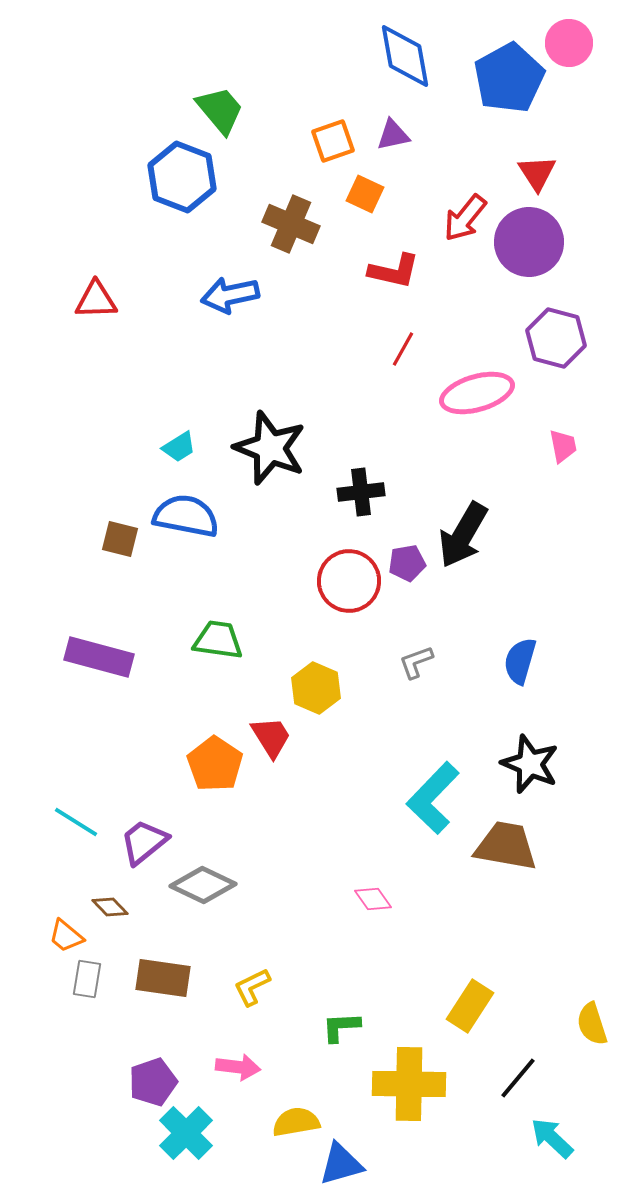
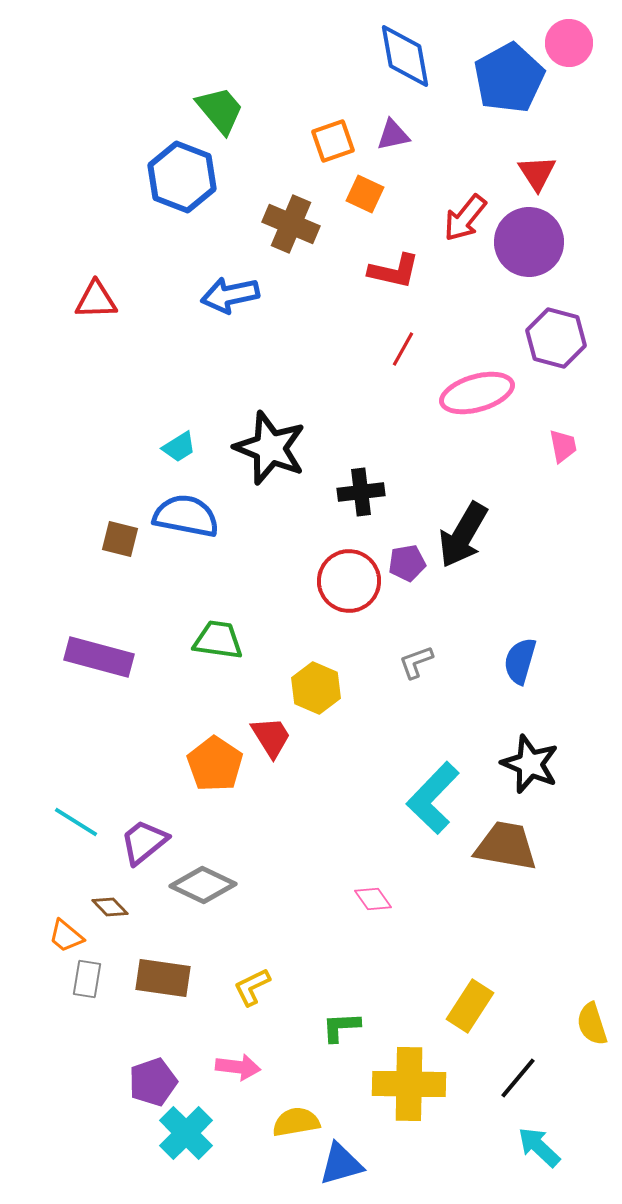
cyan arrow at (552, 1138): moved 13 px left, 9 px down
